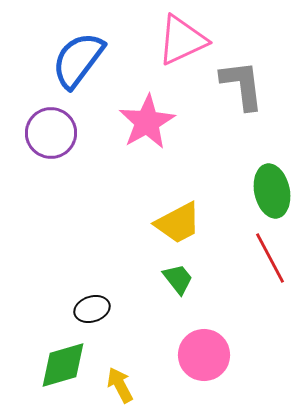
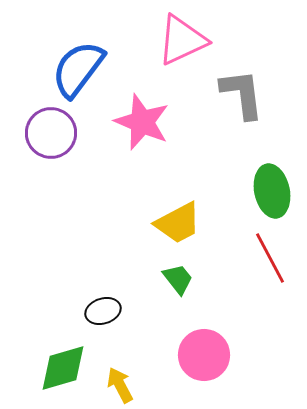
blue semicircle: moved 9 px down
gray L-shape: moved 9 px down
pink star: moved 5 px left; rotated 20 degrees counterclockwise
black ellipse: moved 11 px right, 2 px down
green diamond: moved 3 px down
